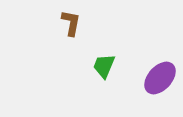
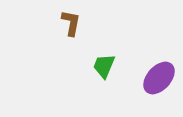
purple ellipse: moved 1 px left
